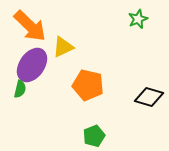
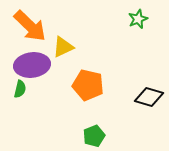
purple ellipse: rotated 48 degrees clockwise
